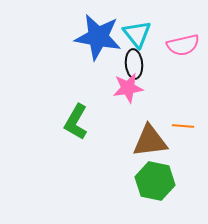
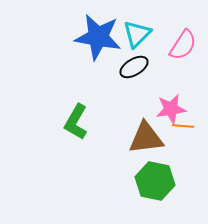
cyan triangle: rotated 24 degrees clockwise
pink semicircle: rotated 44 degrees counterclockwise
black ellipse: moved 3 px down; rotated 64 degrees clockwise
pink star: moved 43 px right, 21 px down
brown triangle: moved 4 px left, 3 px up
